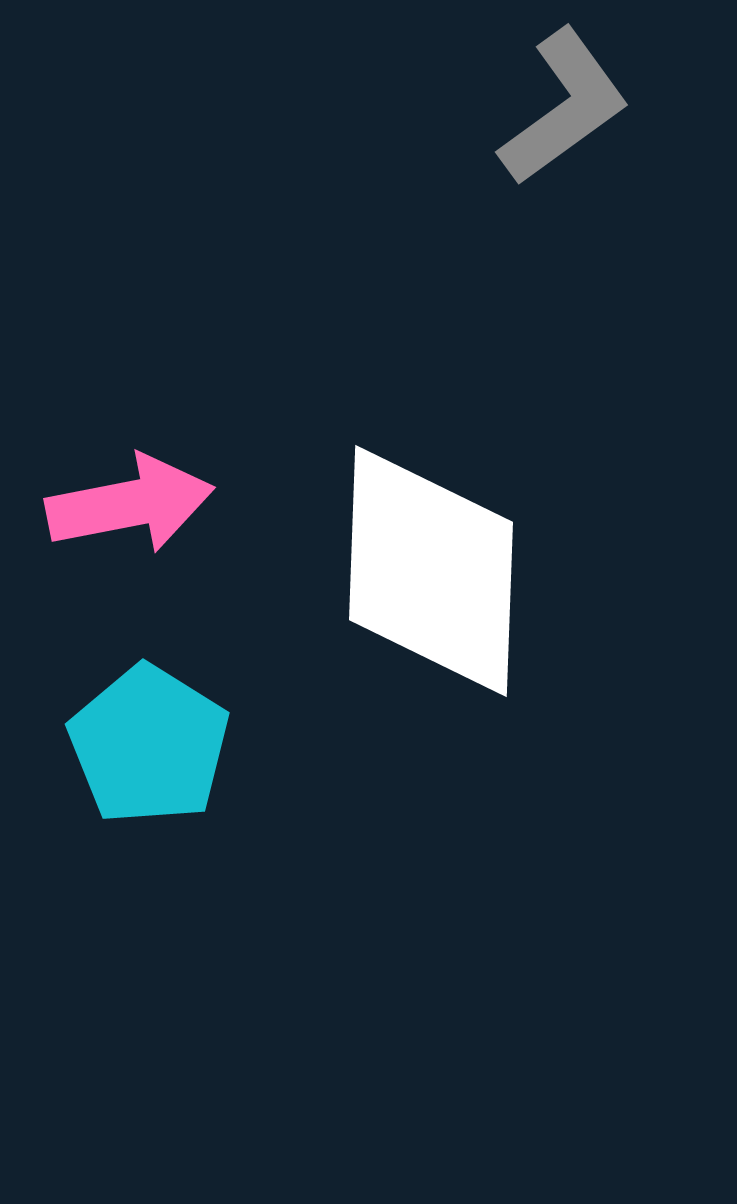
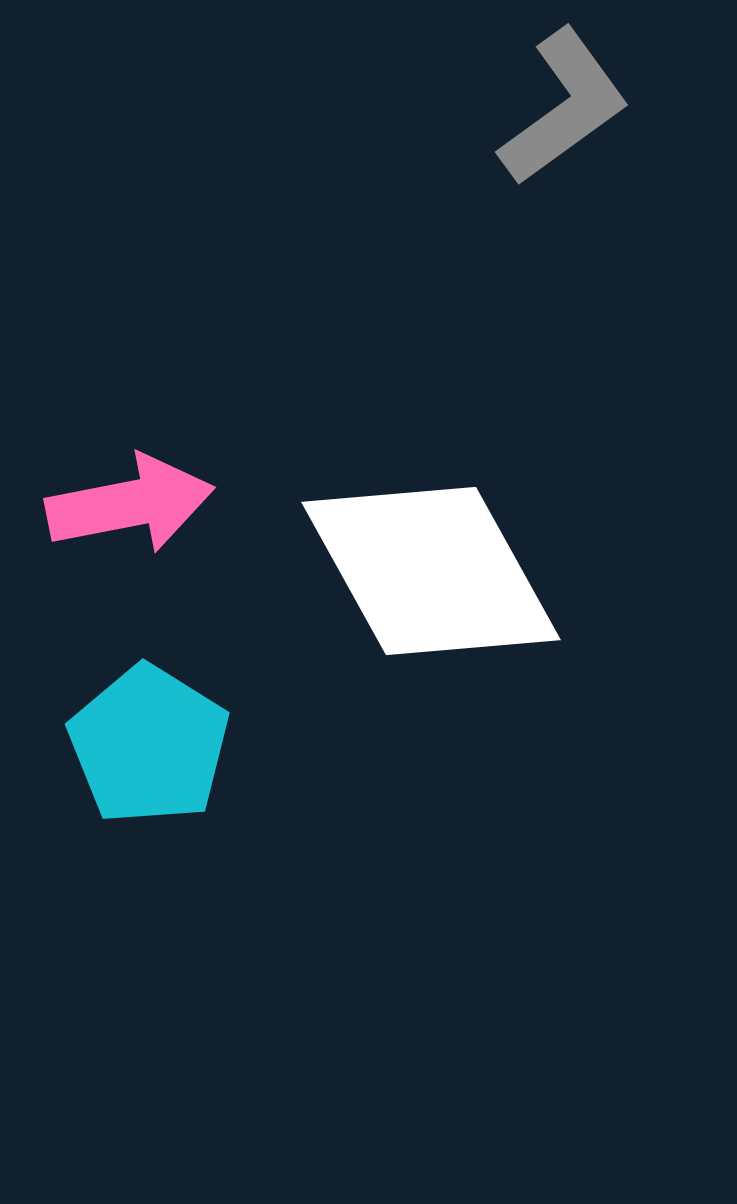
white diamond: rotated 31 degrees counterclockwise
